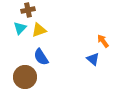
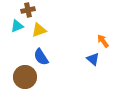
cyan triangle: moved 3 px left, 2 px up; rotated 24 degrees clockwise
